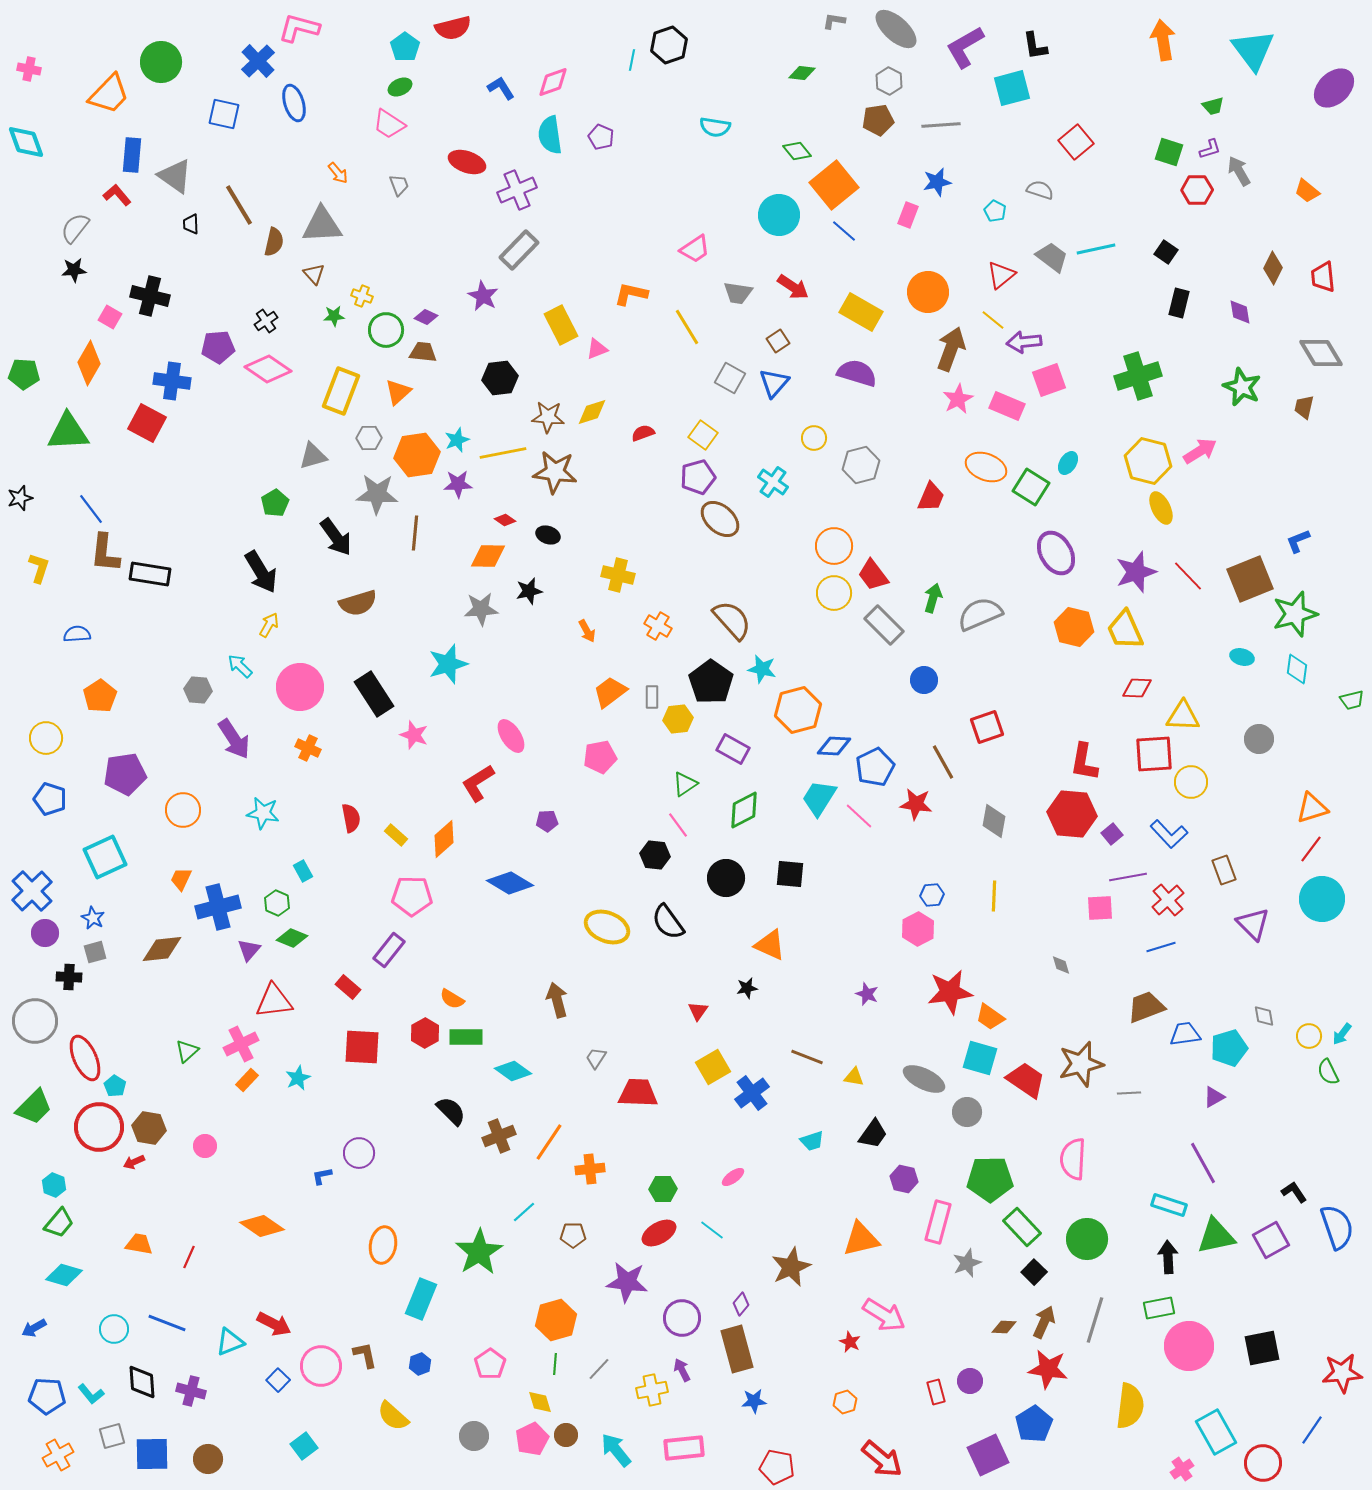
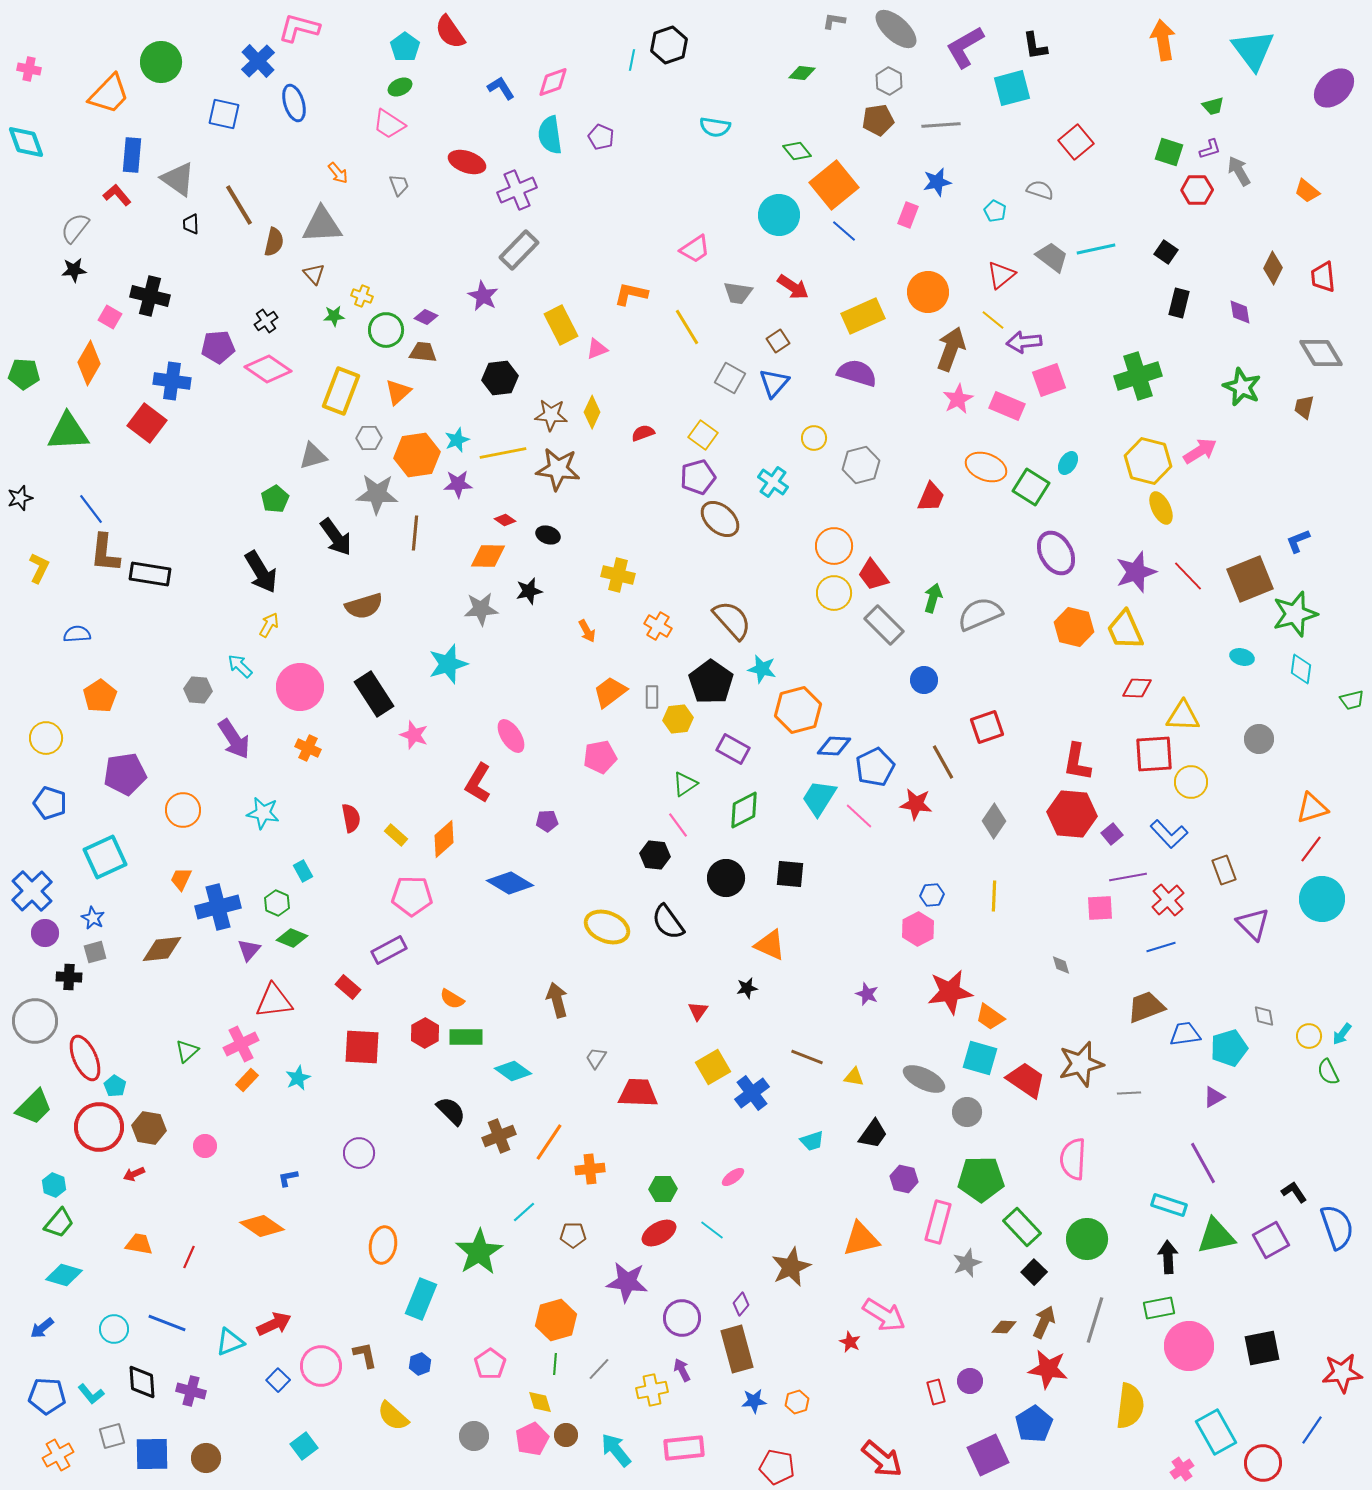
red semicircle at (453, 28): moved 3 px left, 4 px down; rotated 69 degrees clockwise
gray triangle at (175, 176): moved 3 px right, 3 px down
yellow rectangle at (861, 312): moved 2 px right, 4 px down; rotated 54 degrees counterclockwise
yellow diamond at (592, 412): rotated 48 degrees counterclockwise
brown star at (548, 417): moved 3 px right, 2 px up
red square at (147, 423): rotated 9 degrees clockwise
brown star at (555, 472): moved 3 px right, 3 px up
green pentagon at (275, 503): moved 4 px up
yellow L-shape at (39, 568): rotated 8 degrees clockwise
brown semicircle at (358, 603): moved 6 px right, 3 px down
cyan diamond at (1297, 669): moved 4 px right
red L-shape at (1084, 762): moved 7 px left
red L-shape at (478, 783): rotated 27 degrees counterclockwise
blue pentagon at (50, 799): moved 4 px down
gray diamond at (994, 821): rotated 24 degrees clockwise
purple rectangle at (389, 950): rotated 24 degrees clockwise
red arrow at (134, 1162): moved 12 px down
blue L-shape at (322, 1176): moved 34 px left, 2 px down
green pentagon at (990, 1179): moved 9 px left
red arrow at (274, 1324): rotated 52 degrees counterclockwise
blue arrow at (34, 1328): moved 8 px right; rotated 10 degrees counterclockwise
orange hexagon at (845, 1402): moved 48 px left
brown circle at (208, 1459): moved 2 px left, 1 px up
